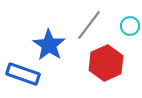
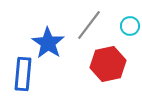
blue star: moved 1 px left, 2 px up
red hexagon: moved 2 px right, 1 px down; rotated 12 degrees clockwise
blue rectangle: rotated 76 degrees clockwise
